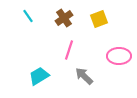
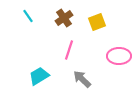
yellow square: moved 2 px left, 3 px down
gray arrow: moved 2 px left, 3 px down
